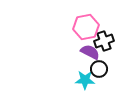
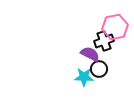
pink hexagon: moved 29 px right
purple semicircle: moved 2 px down
cyan star: moved 1 px left, 3 px up
